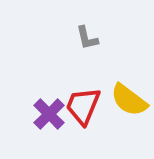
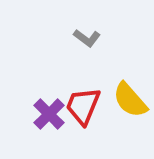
gray L-shape: rotated 40 degrees counterclockwise
yellow semicircle: moved 1 px right; rotated 12 degrees clockwise
